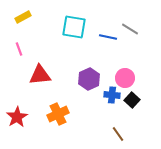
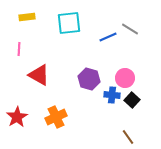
yellow rectangle: moved 4 px right; rotated 21 degrees clockwise
cyan square: moved 5 px left, 4 px up; rotated 15 degrees counterclockwise
blue line: rotated 36 degrees counterclockwise
pink line: rotated 24 degrees clockwise
red triangle: moved 1 px left; rotated 35 degrees clockwise
purple hexagon: rotated 20 degrees counterclockwise
orange cross: moved 2 px left, 3 px down
brown line: moved 10 px right, 3 px down
